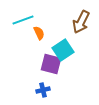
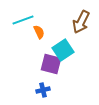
orange semicircle: moved 1 px up
